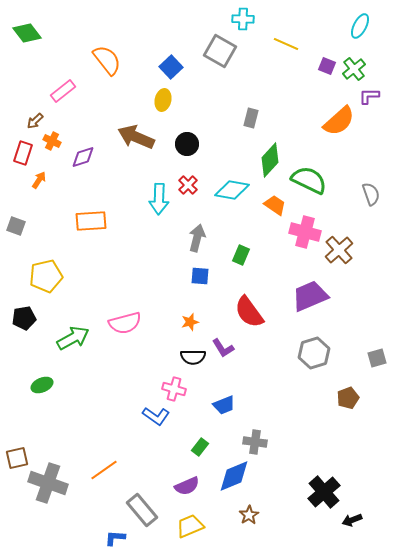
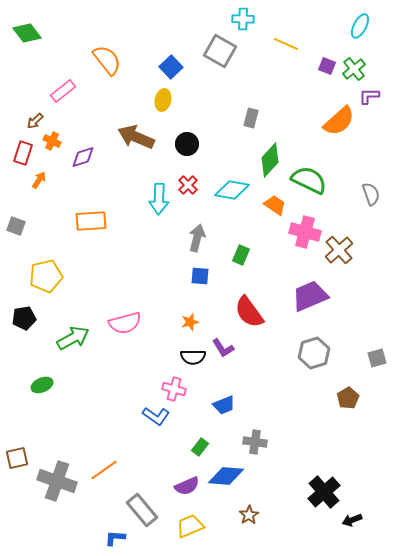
brown pentagon at (348, 398): rotated 10 degrees counterclockwise
blue diamond at (234, 476): moved 8 px left; rotated 27 degrees clockwise
gray cross at (48, 483): moved 9 px right, 2 px up
